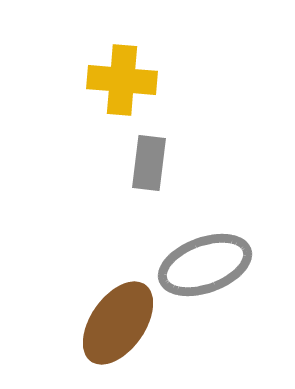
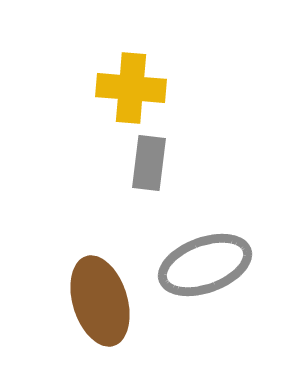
yellow cross: moved 9 px right, 8 px down
brown ellipse: moved 18 px left, 22 px up; rotated 52 degrees counterclockwise
